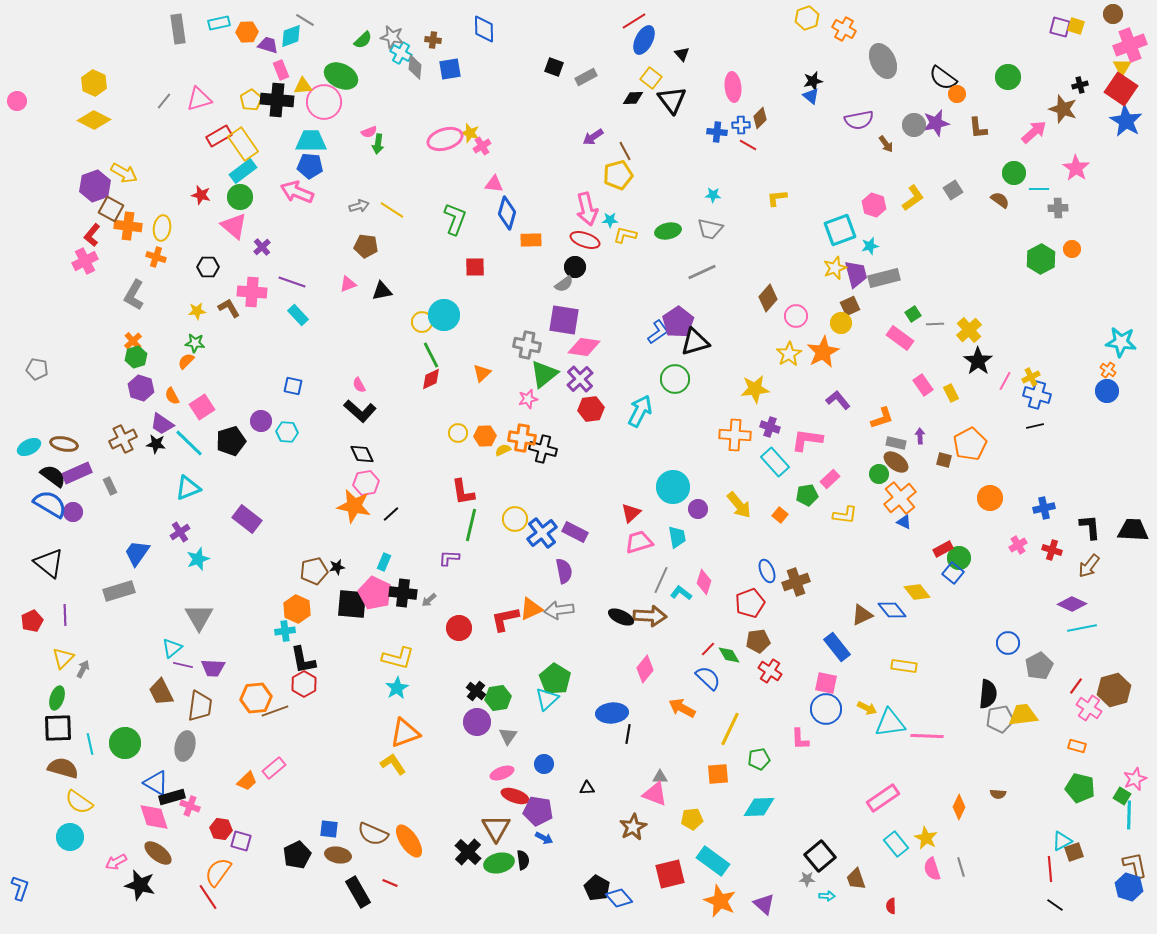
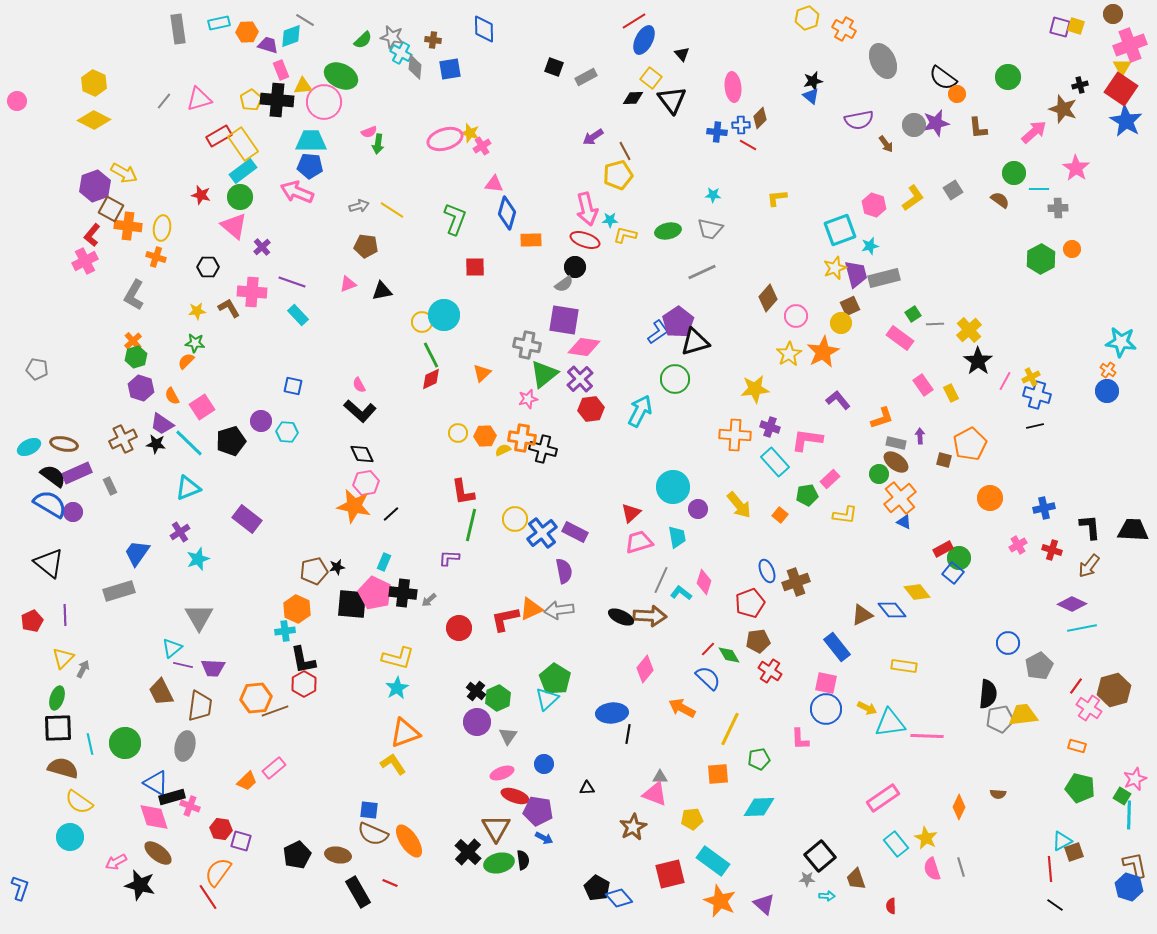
green hexagon at (498, 698): rotated 15 degrees counterclockwise
blue square at (329, 829): moved 40 px right, 19 px up
